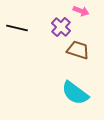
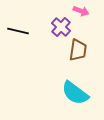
black line: moved 1 px right, 3 px down
brown trapezoid: rotated 80 degrees clockwise
